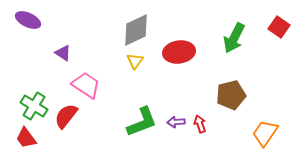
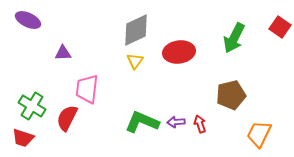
red square: moved 1 px right
purple triangle: rotated 36 degrees counterclockwise
pink trapezoid: moved 1 px right, 4 px down; rotated 116 degrees counterclockwise
green cross: moved 2 px left
red semicircle: moved 1 px right, 2 px down; rotated 12 degrees counterclockwise
green L-shape: rotated 136 degrees counterclockwise
orange trapezoid: moved 6 px left, 1 px down; rotated 8 degrees counterclockwise
red trapezoid: moved 3 px left; rotated 35 degrees counterclockwise
